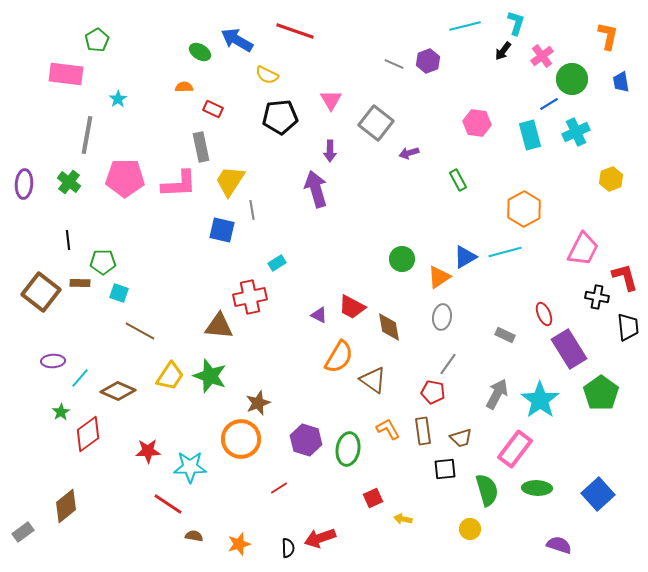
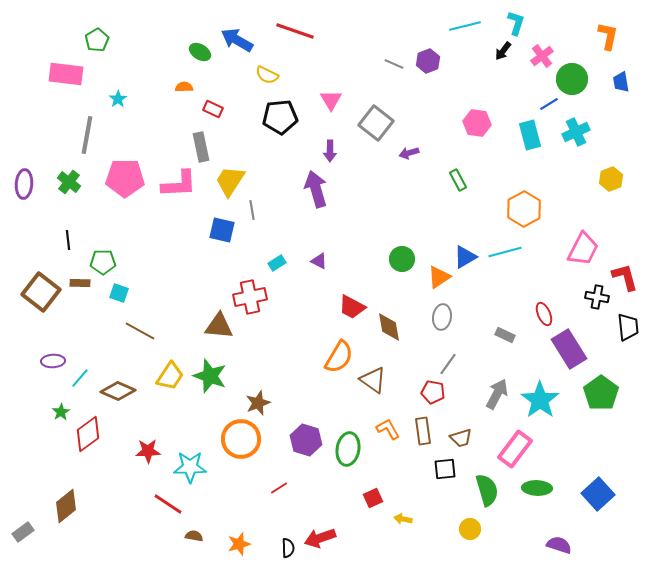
purple triangle at (319, 315): moved 54 px up
